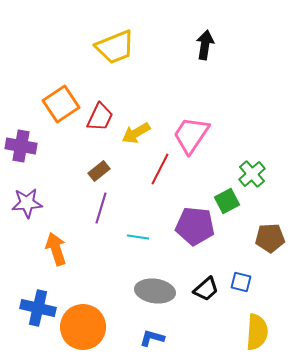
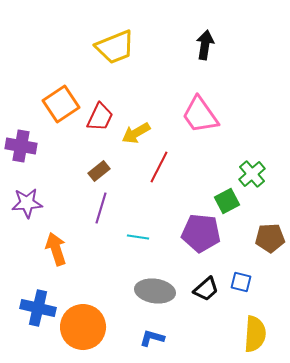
pink trapezoid: moved 9 px right, 20 px up; rotated 69 degrees counterclockwise
red line: moved 1 px left, 2 px up
purple pentagon: moved 6 px right, 7 px down
yellow semicircle: moved 2 px left, 2 px down
